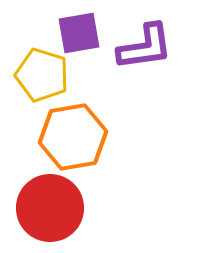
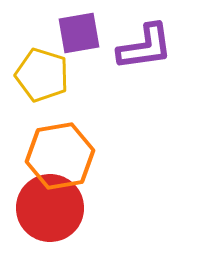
orange hexagon: moved 13 px left, 19 px down
